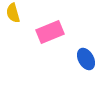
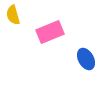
yellow semicircle: moved 2 px down
